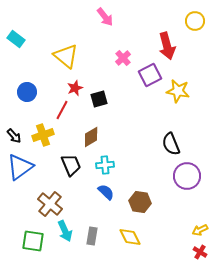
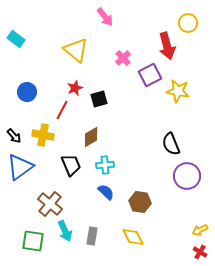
yellow circle: moved 7 px left, 2 px down
yellow triangle: moved 10 px right, 6 px up
yellow cross: rotated 30 degrees clockwise
yellow diamond: moved 3 px right
